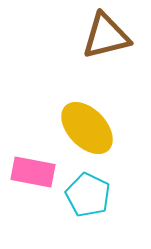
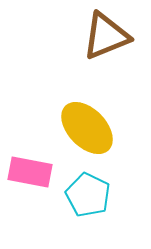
brown triangle: rotated 8 degrees counterclockwise
pink rectangle: moved 3 px left
